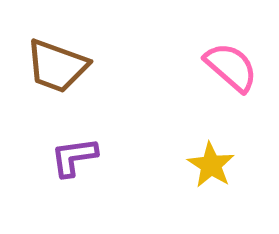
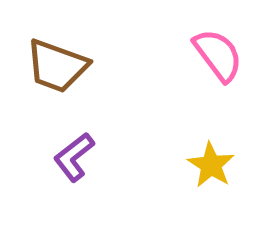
pink semicircle: moved 13 px left, 12 px up; rotated 12 degrees clockwise
purple L-shape: rotated 30 degrees counterclockwise
